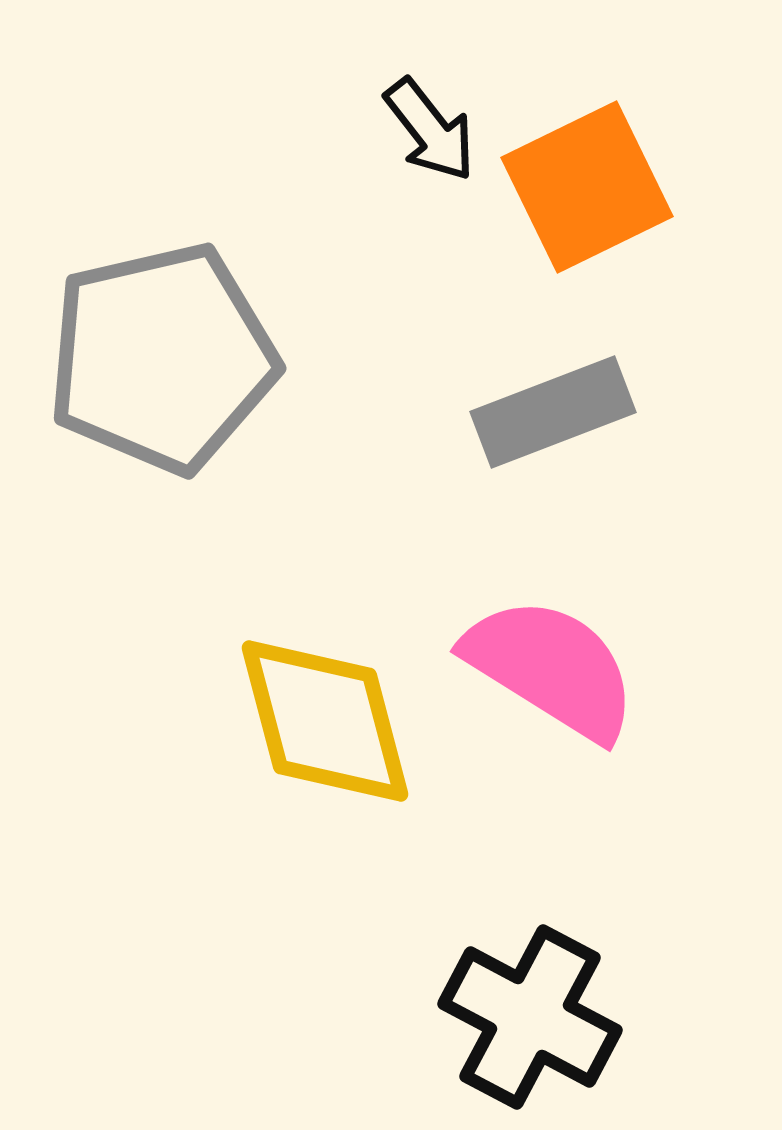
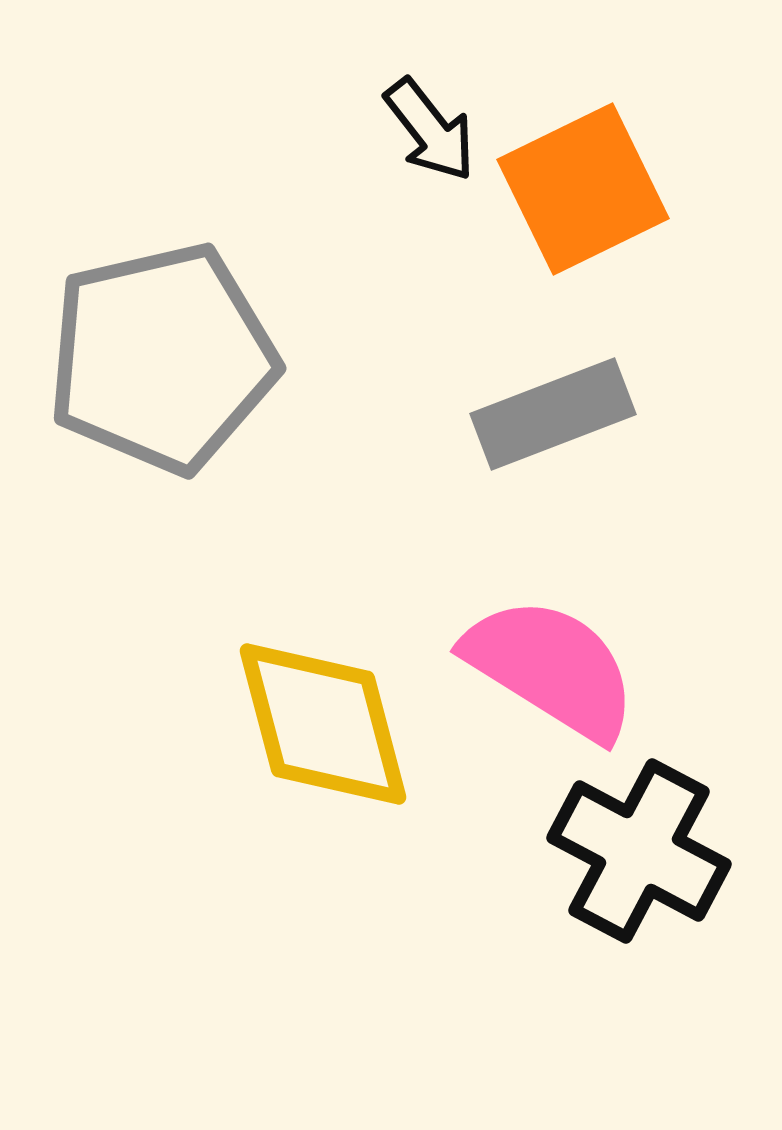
orange square: moved 4 px left, 2 px down
gray rectangle: moved 2 px down
yellow diamond: moved 2 px left, 3 px down
black cross: moved 109 px right, 166 px up
